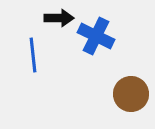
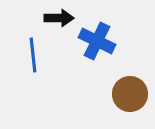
blue cross: moved 1 px right, 5 px down
brown circle: moved 1 px left
